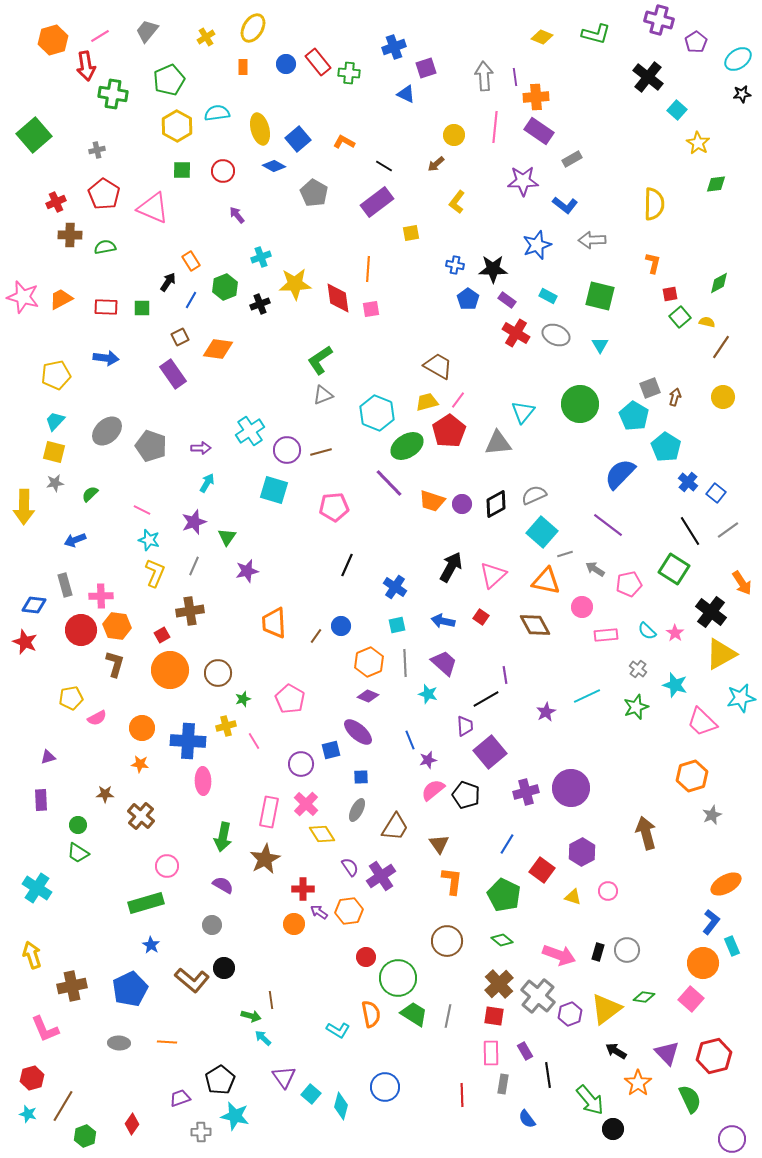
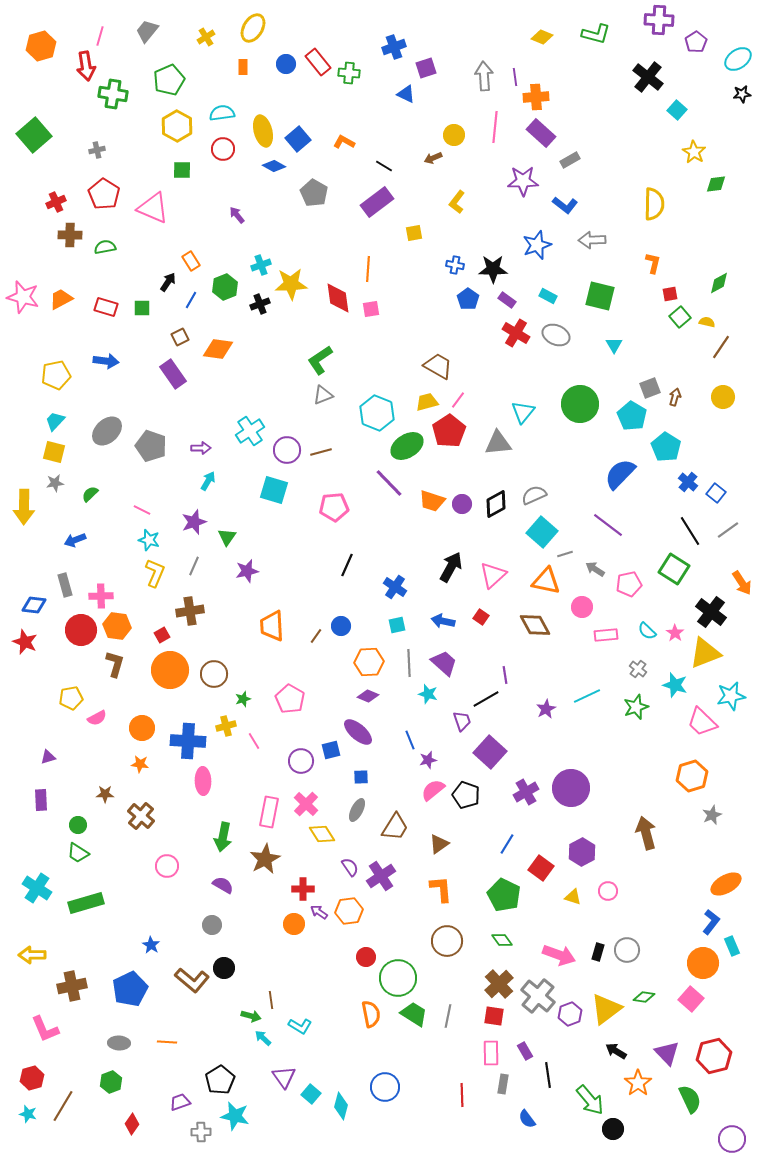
purple cross at (659, 20): rotated 12 degrees counterclockwise
pink line at (100, 36): rotated 42 degrees counterclockwise
orange hexagon at (53, 40): moved 12 px left, 6 px down
cyan semicircle at (217, 113): moved 5 px right
yellow ellipse at (260, 129): moved 3 px right, 2 px down
purple rectangle at (539, 131): moved 2 px right, 2 px down; rotated 8 degrees clockwise
yellow star at (698, 143): moved 4 px left, 9 px down
gray rectangle at (572, 159): moved 2 px left, 1 px down
brown arrow at (436, 164): moved 3 px left, 6 px up; rotated 18 degrees clockwise
red circle at (223, 171): moved 22 px up
yellow square at (411, 233): moved 3 px right
cyan cross at (261, 257): moved 8 px down
yellow star at (295, 284): moved 4 px left
red rectangle at (106, 307): rotated 15 degrees clockwise
cyan triangle at (600, 345): moved 14 px right
blue arrow at (106, 358): moved 3 px down
cyan pentagon at (634, 416): moved 2 px left
cyan arrow at (207, 483): moved 1 px right, 2 px up
orange trapezoid at (274, 623): moved 2 px left, 3 px down
yellow triangle at (721, 654): moved 16 px left, 1 px up; rotated 8 degrees clockwise
orange hexagon at (369, 662): rotated 20 degrees clockwise
gray line at (405, 663): moved 4 px right
brown circle at (218, 673): moved 4 px left, 1 px down
cyan star at (741, 698): moved 10 px left, 2 px up
purple star at (546, 712): moved 3 px up
purple trapezoid at (465, 726): moved 3 px left, 5 px up; rotated 15 degrees counterclockwise
purple square at (490, 752): rotated 8 degrees counterclockwise
purple circle at (301, 764): moved 3 px up
purple cross at (526, 792): rotated 15 degrees counterclockwise
brown triangle at (439, 844): rotated 30 degrees clockwise
red square at (542, 870): moved 1 px left, 2 px up
orange L-shape at (452, 881): moved 11 px left, 8 px down; rotated 12 degrees counterclockwise
green rectangle at (146, 903): moved 60 px left
green diamond at (502, 940): rotated 15 degrees clockwise
yellow arrow at (32, 955): rotated 72 degrees counterclockwise
cyan L-shape at (338, 1030): moved 38 px left, 4 px up
purple trapezoid at (180, 1098): moved 4 px down
green hexagon at (85, 1136): moved 26 px right, 54 px up
